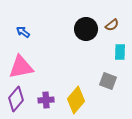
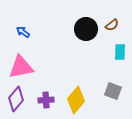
gray square: moved 5 px right, 10 px down
